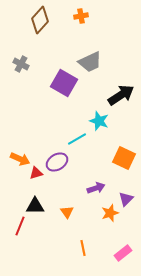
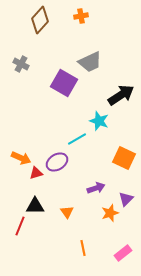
orange arrow: moved 1 px right, 1 px up
